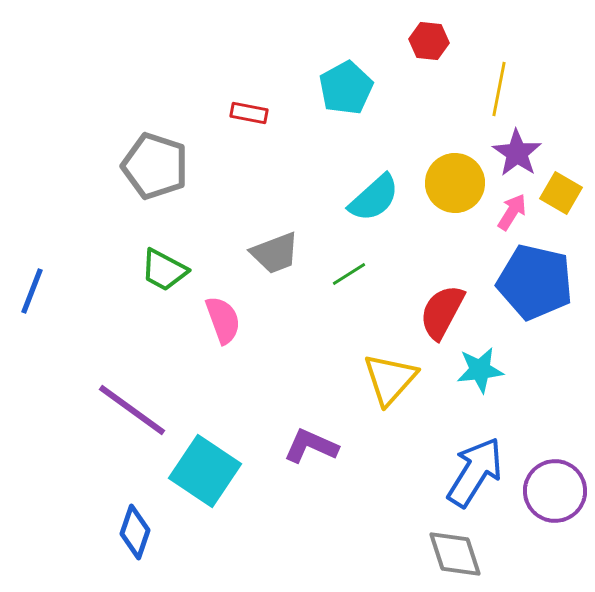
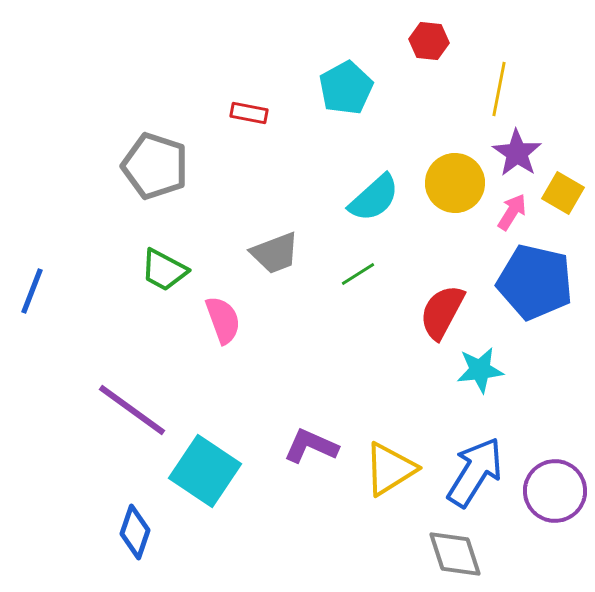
yellow square: moved 2 px right
green line: moved 9 px right
yellow triangle: moved 90 px down; rotated 16 degrees clockwise
